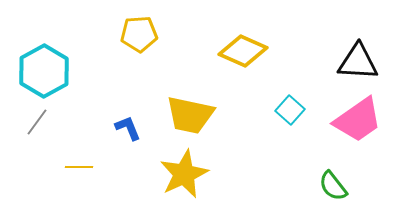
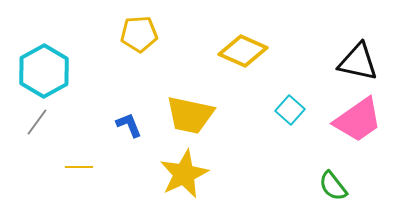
black triangle: rotated 9 degrees clockwise
blue L-shape: moved 1 px right, 3 px up
